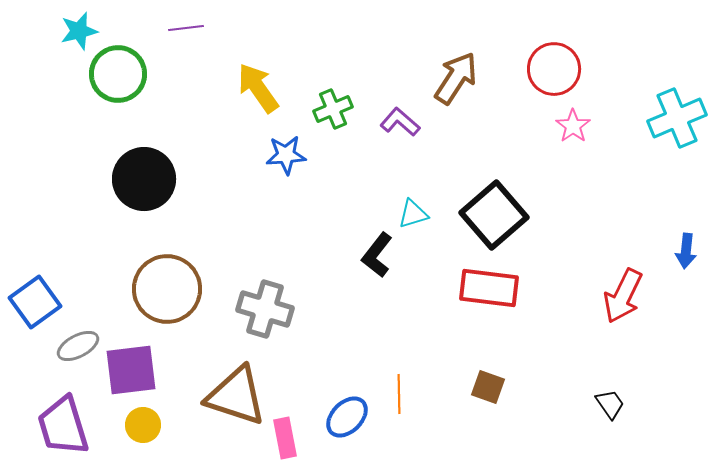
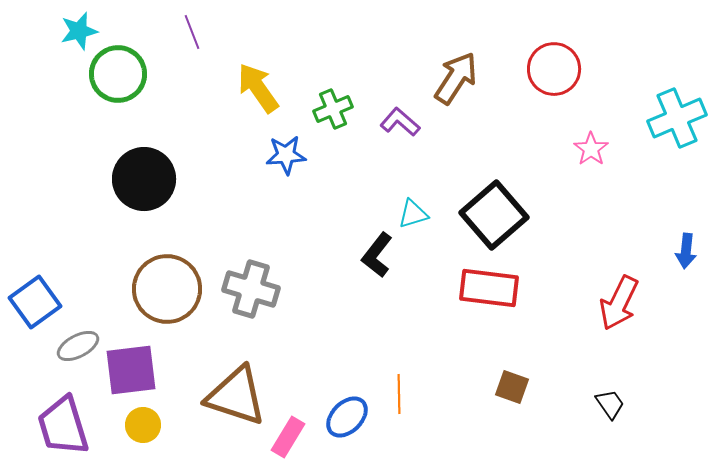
purple line: moved 6 px right, 4 px down; rotated 76 degrees clockwise
pink star: moved 18 px right, 23 px down
red arrow: moved 4 px left, 7 px down
gray cross: moved 14 px left, 20 px up
brown square: moved 24 px right
pink rectangle: moved 3 px right, 1 px up; rotated 42 degrees clockwise
